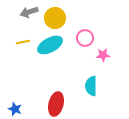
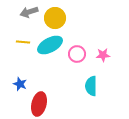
pink circle: moved 8 px left, 16 px down
yellow line: rotated 16 degrees clockwise
red ellipse: moved 17 px left
blue star: moved 5 px right, 25 px up
